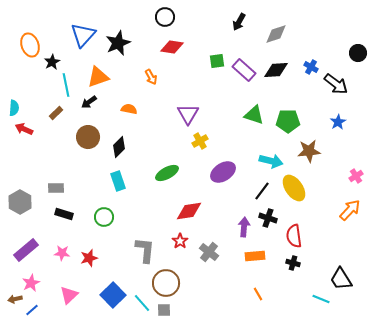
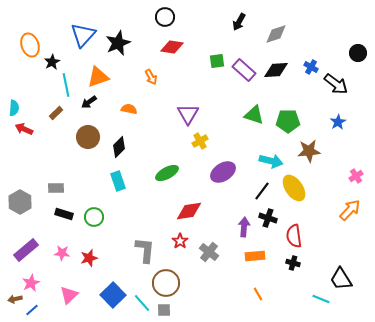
green circle at (104, 217): moved 10 px left
